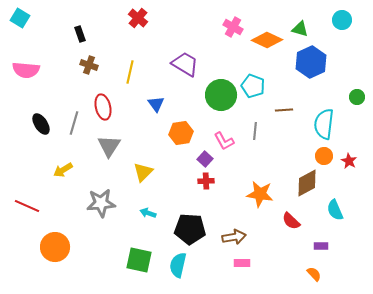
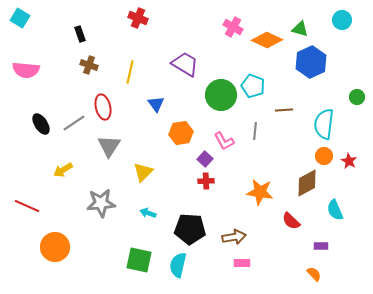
red cross at (138, 18): rotated 18 degrees counterclockwise
gray line at (74, 123): rotated 40 degrees clockwise
orange star at (260, 194): moved 2 px up
